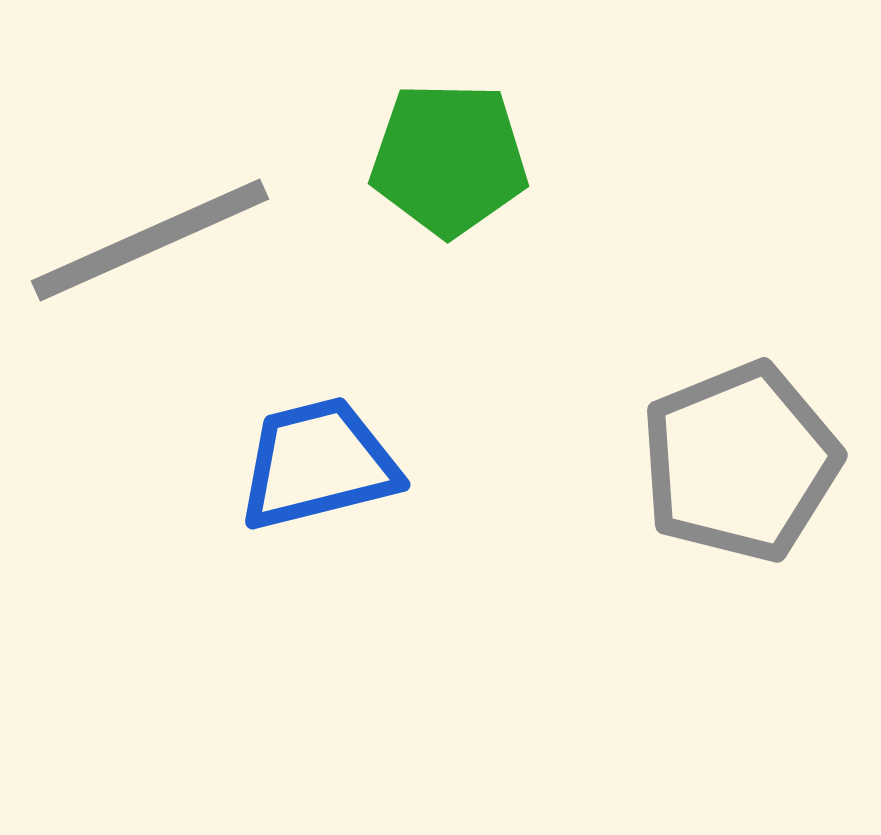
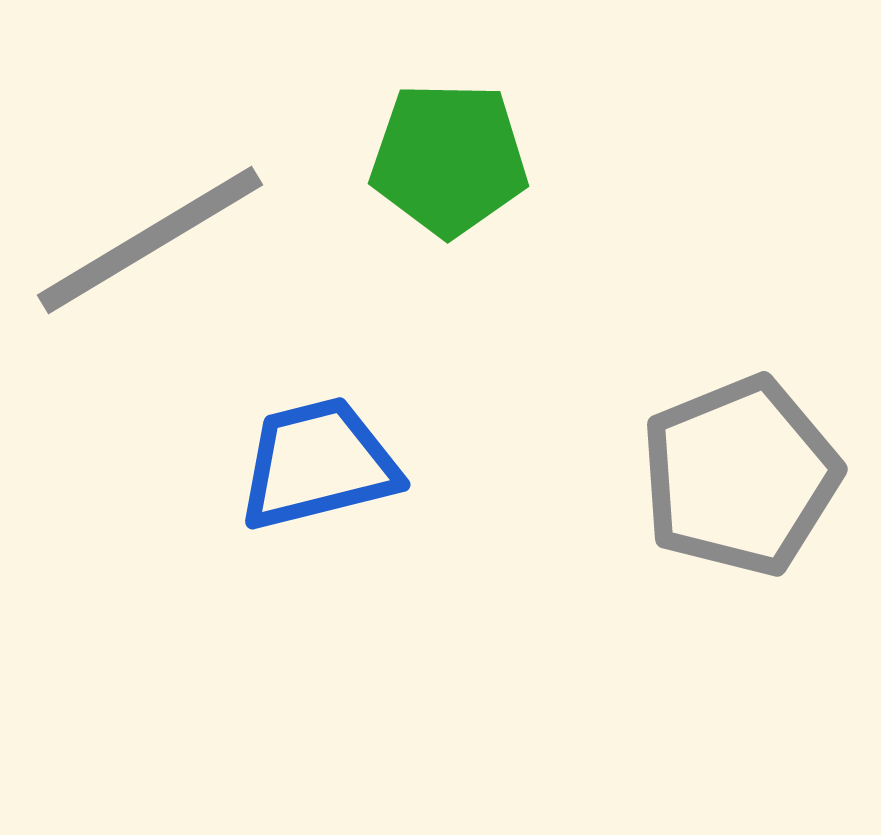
gray line: rotated 7 degrees counterclockwise
gray pentagon: moved 14 px down
